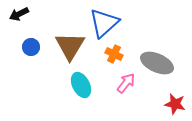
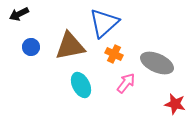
brown triangle: rotated 48 degrees clockwise
